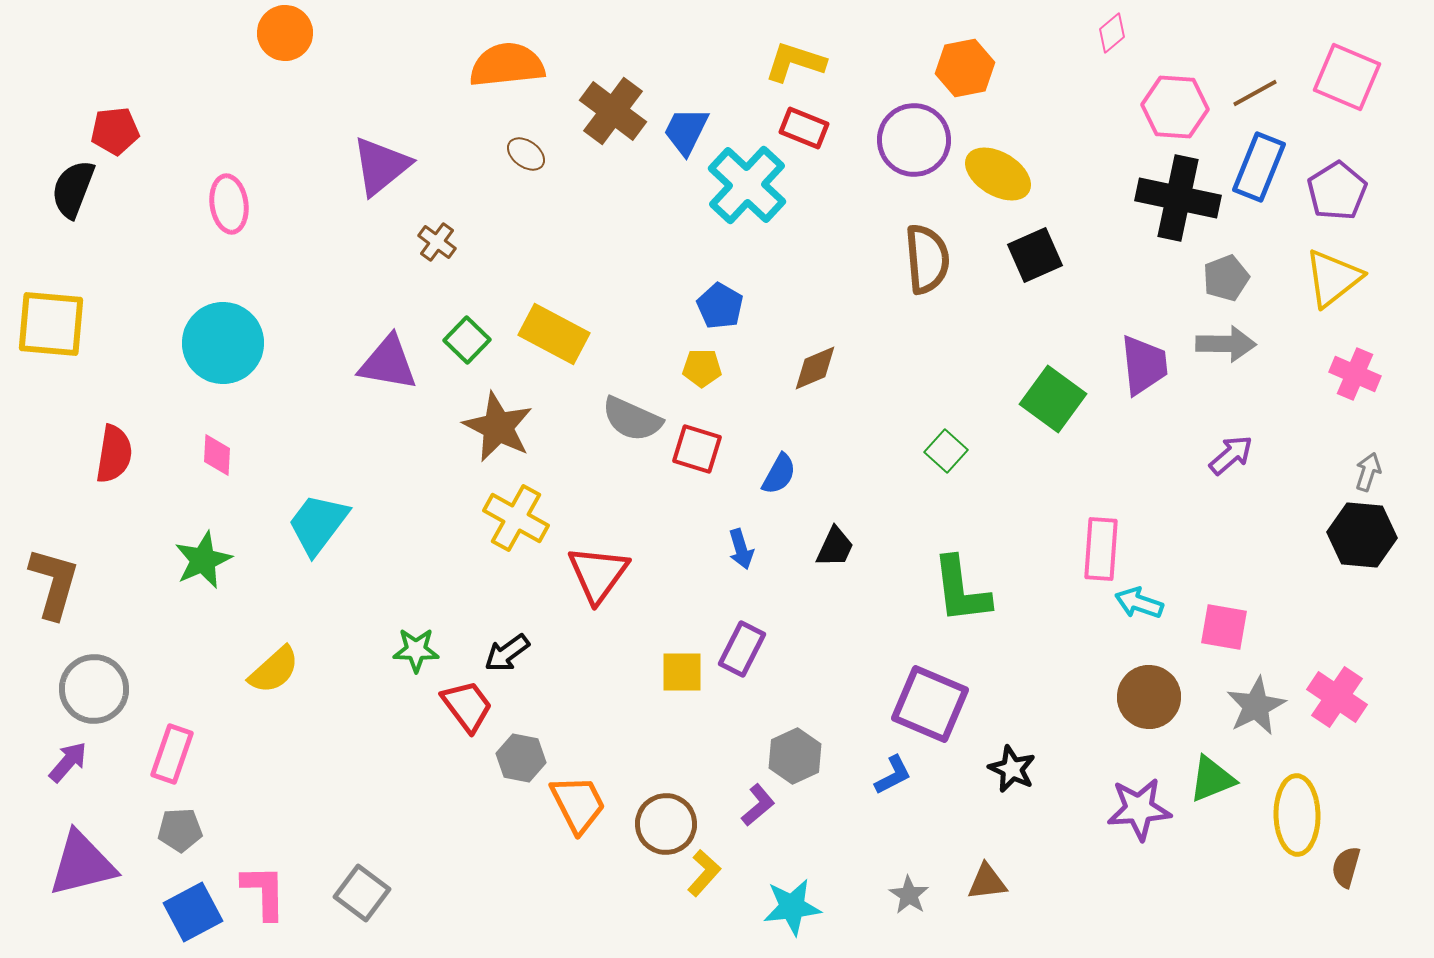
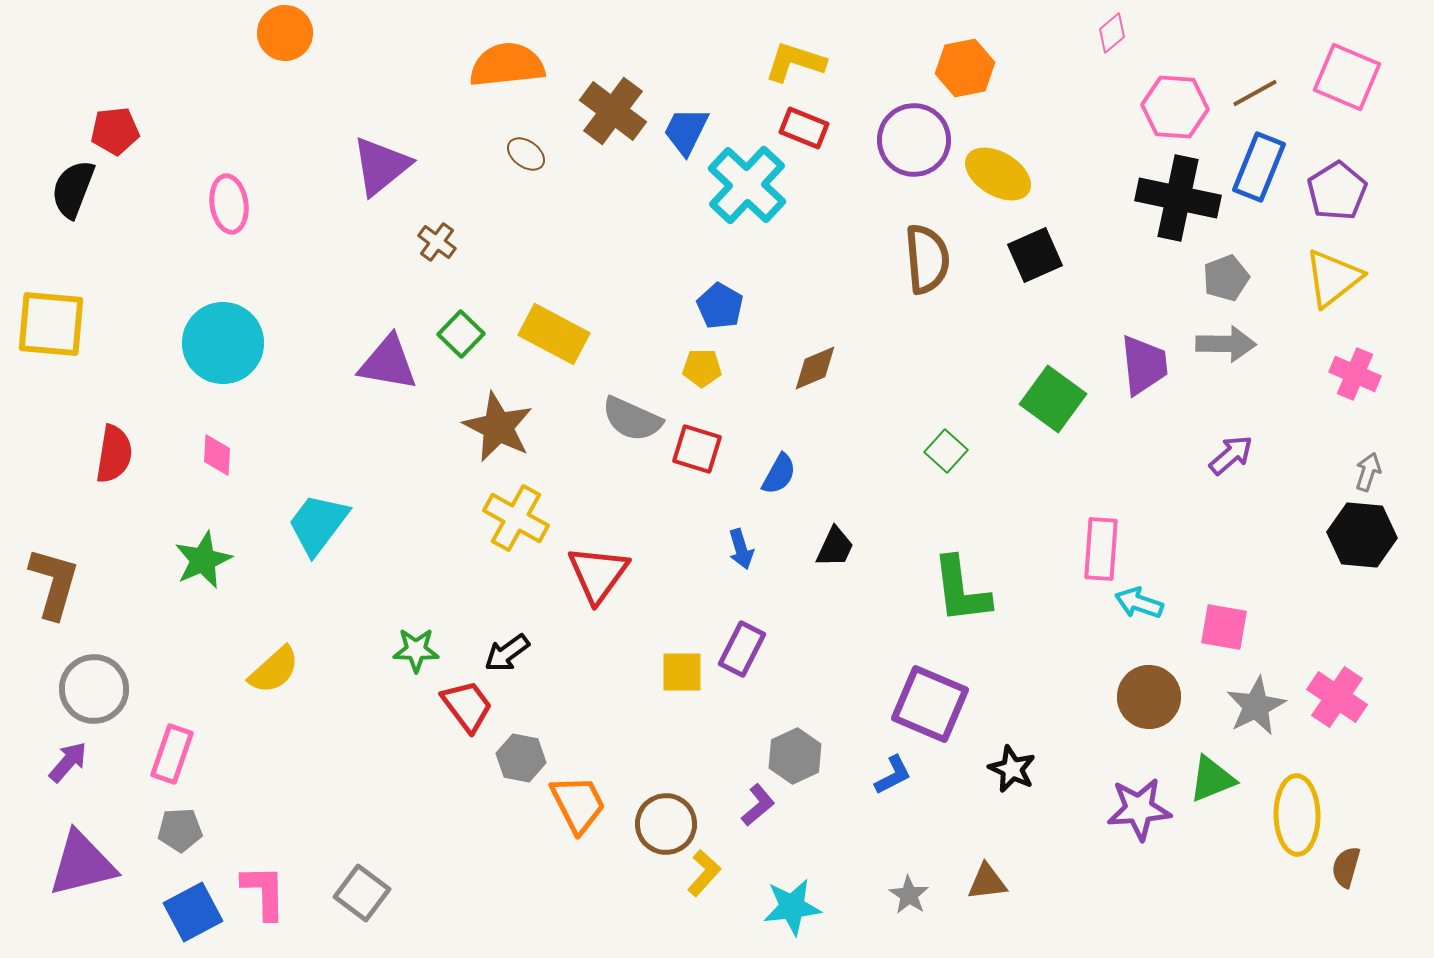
green square at (467, 340): moved 6 px left, 6 px up
